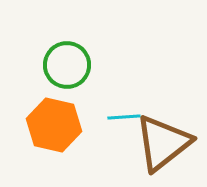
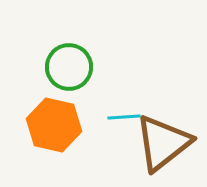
green circle: moved 2 px right, 2 px down
